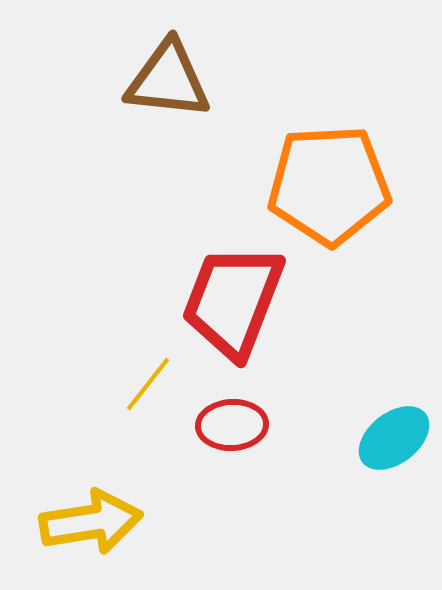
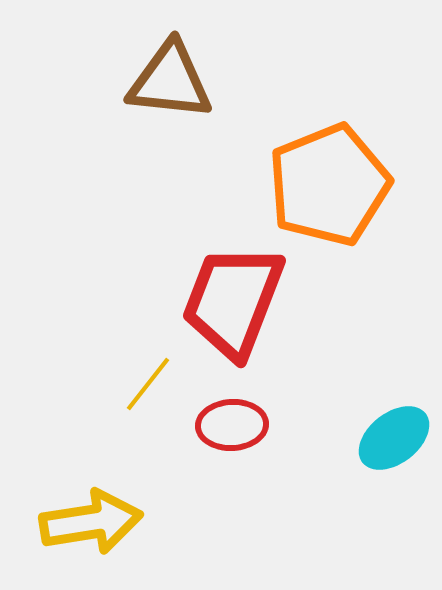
brown triangle: moved 2 px right, 1 px down
orange pentagon: rotated 19 degrees counterclockwise
